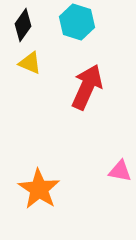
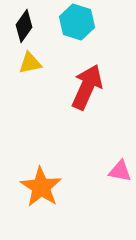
black diamond: moved 1 px right, 1 px down
yellow triangle: rotated 35 degrees counterclockwise
orange star: moved 2 px right, 2 px up
